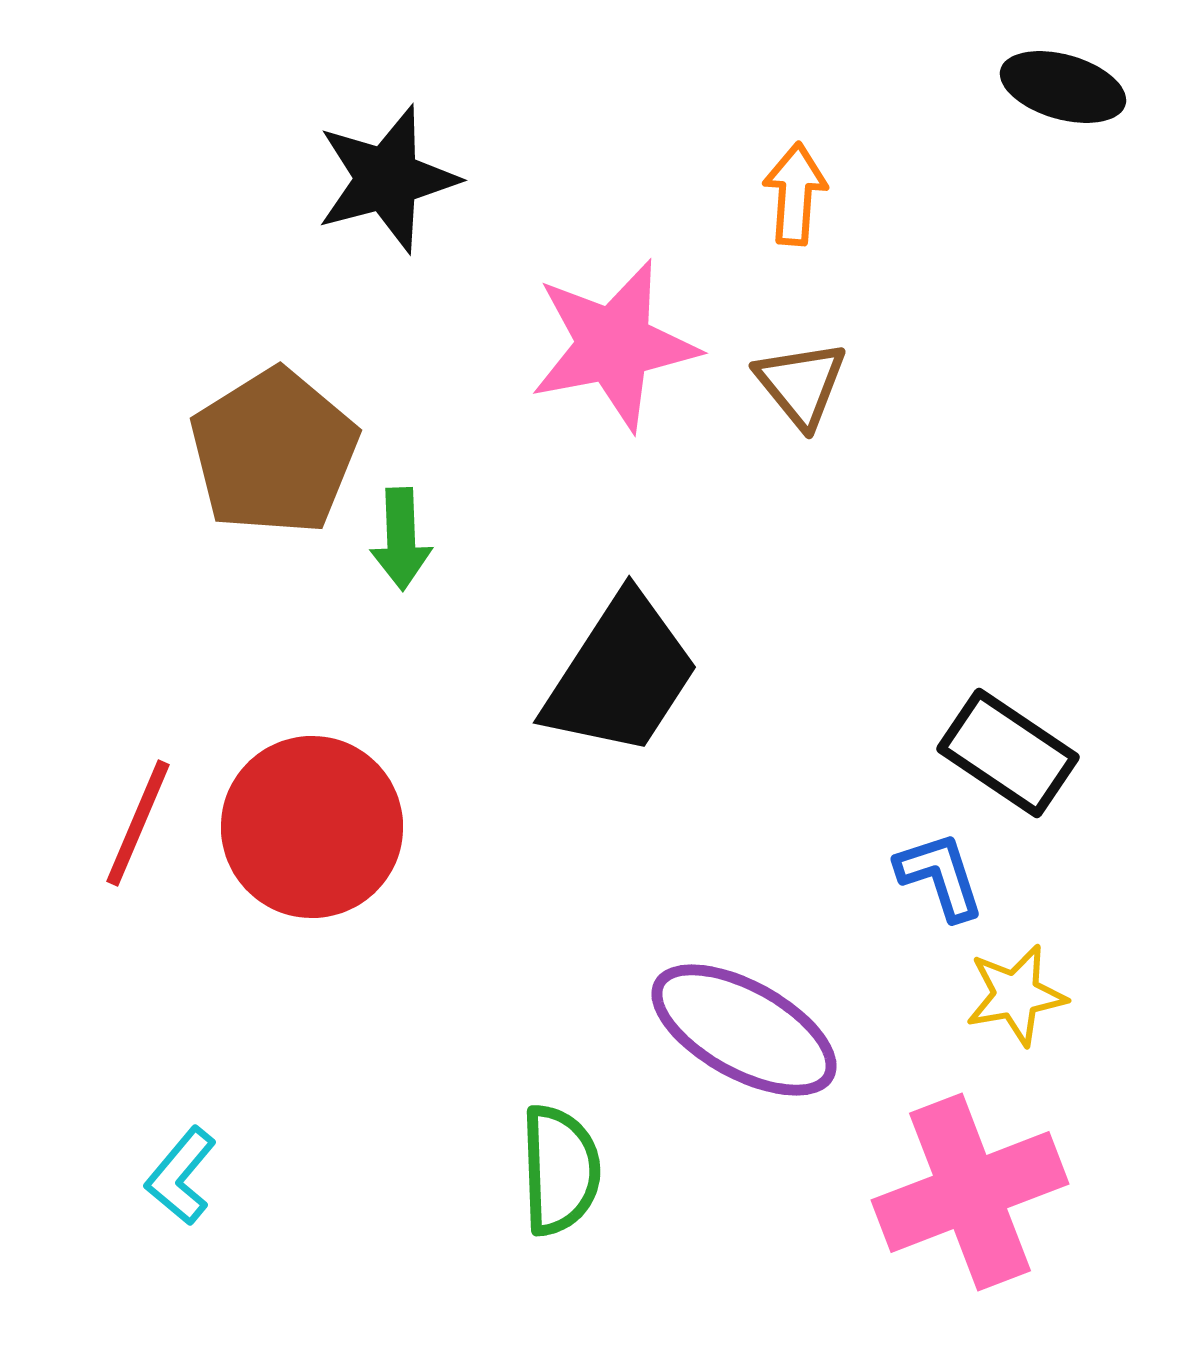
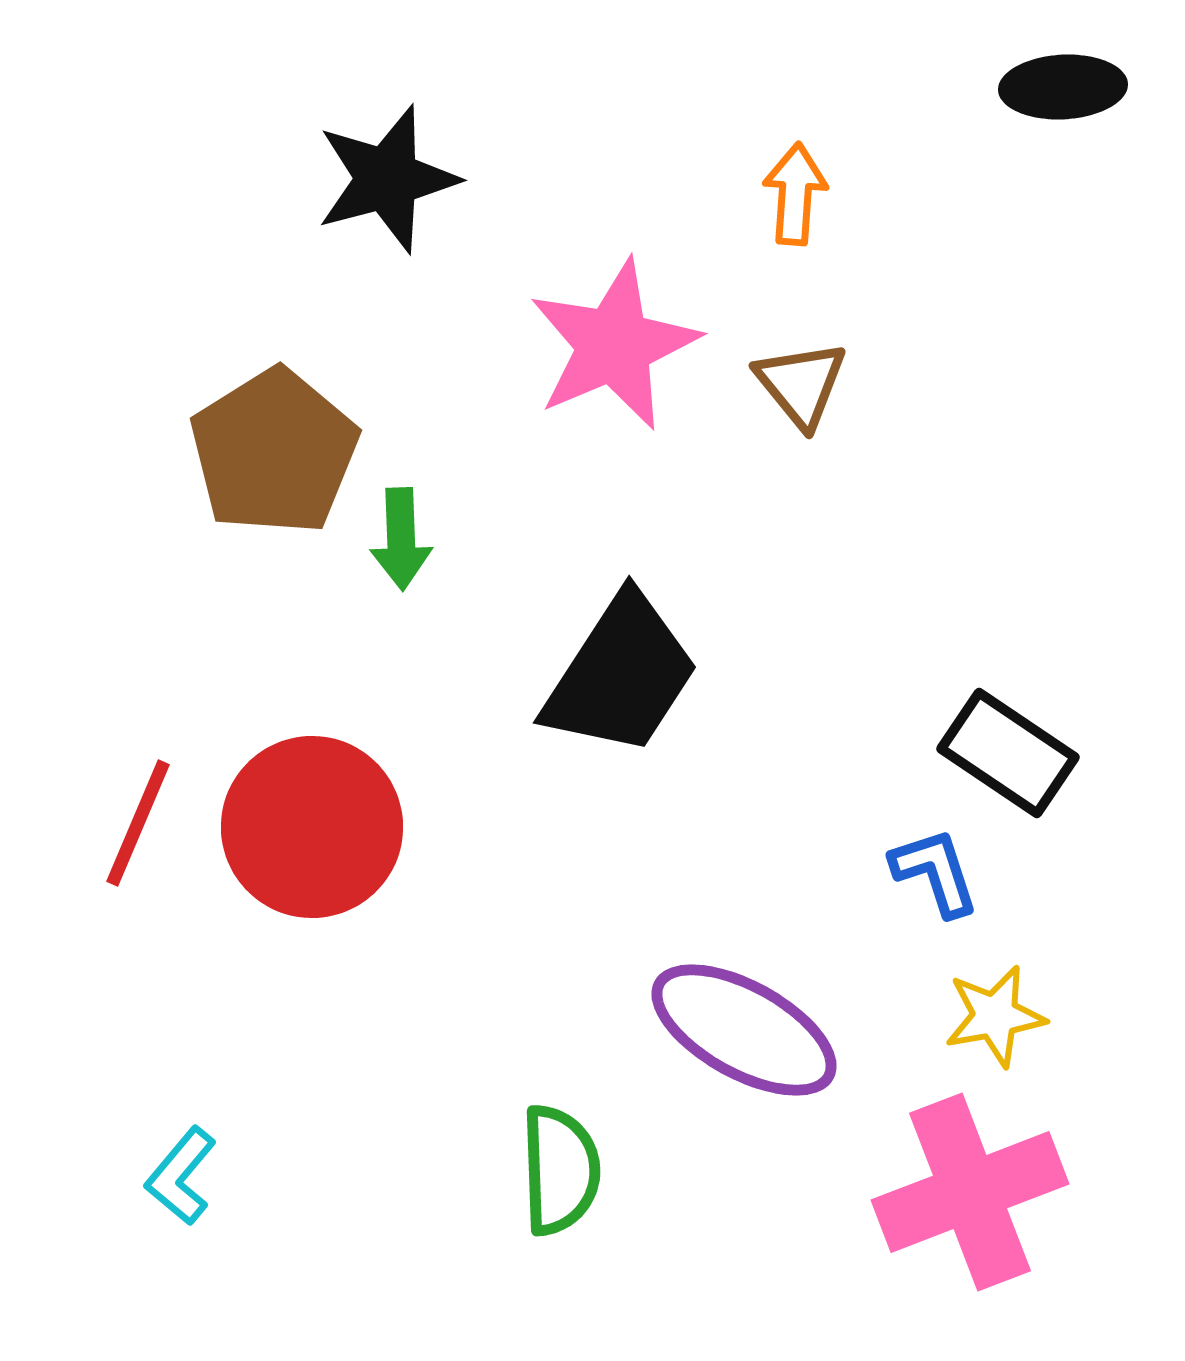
black ellipse: rotated 19 degrees counterclockwise
pink star: rotated 12 degrees counterclockwise
blue L-shape: moved 5 px left, 4 px up
yellow star: moved 21 px left, 21 px down
